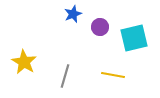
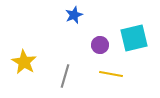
blue star: moved 1 px right, 1 px down
purple circle: moved 18 px down
yellow line: moved 2 px left, 1 px up
